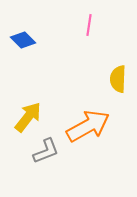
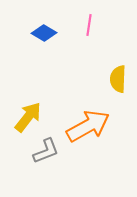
blue diamond: moved 21 px right, 7 px up; rotated 15 degrees counterclockwise
